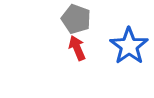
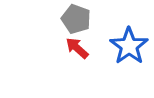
red arrow: rotated 25 degrees counterclockwise
